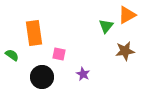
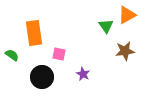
green triangle: rotated 14 degrees counterclockwise
